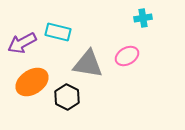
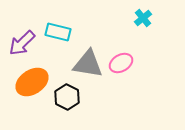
cyan cross: rotated 30 degrees counterclockwise
purple arrow: rotated 16 degrees counterclockwise
pink ellipse: moved 6 px left, 7 px down
